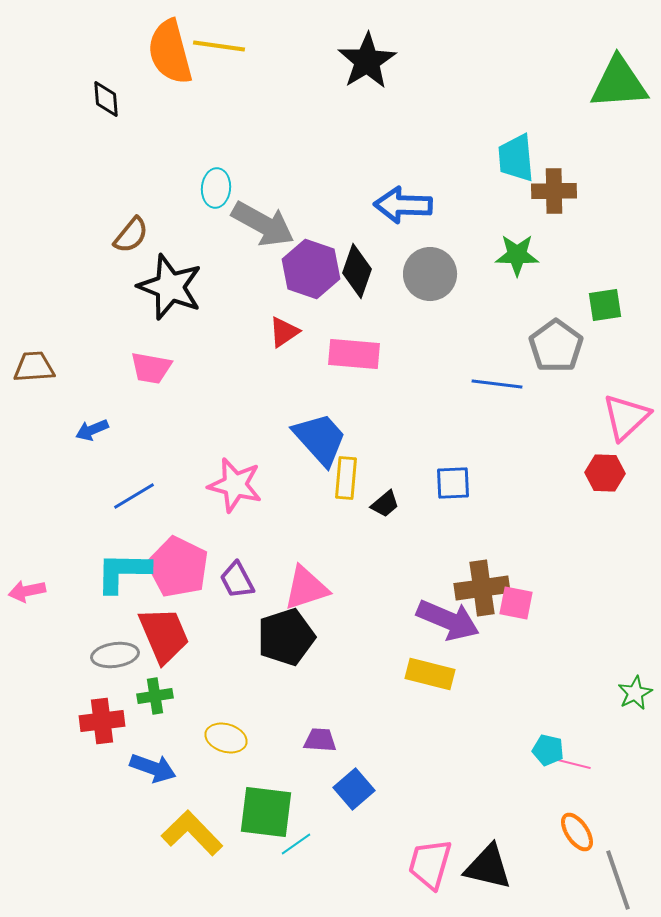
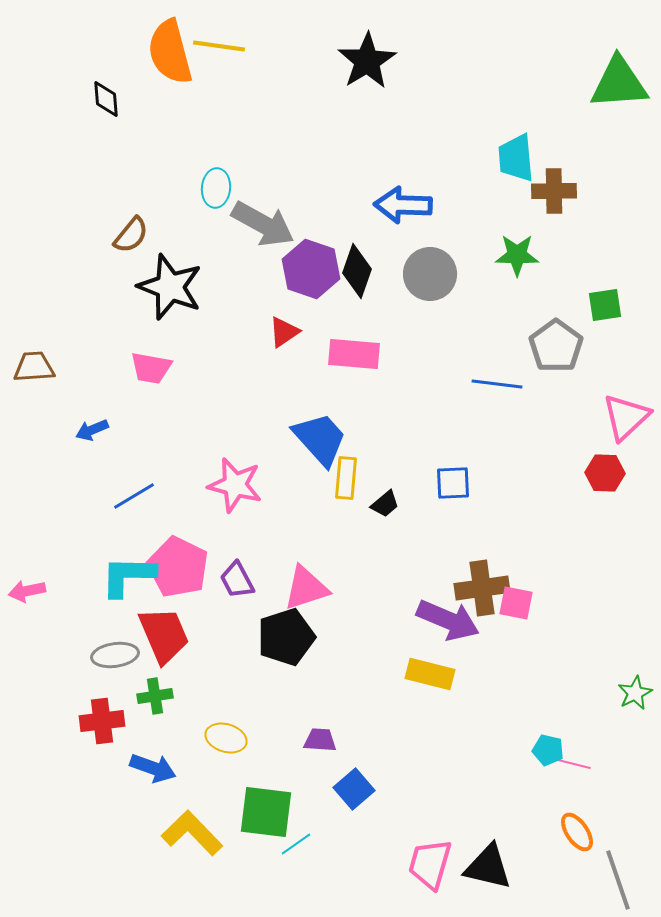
cyan L-shape at (123, 572): moved 5 px right, 4 px down
